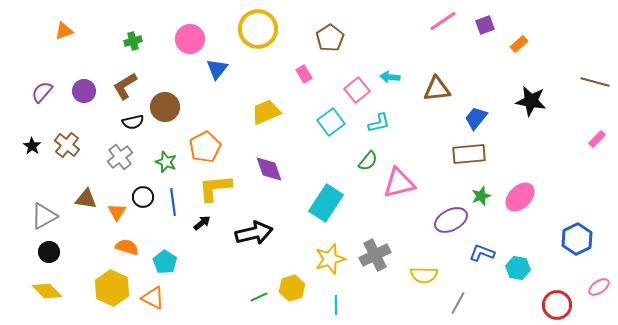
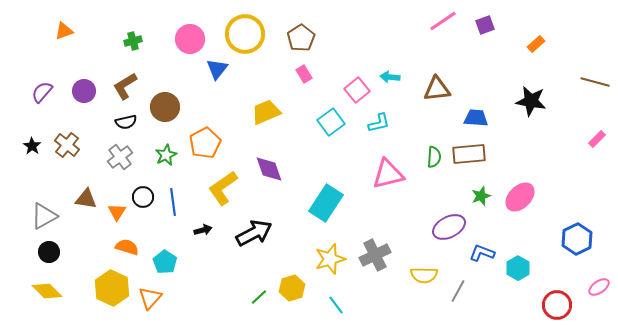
yellow circle at (258, 29): moved 13 px left, 5 px down
brown pentagon at (330, 38): moved 29 px left
orange rectangle at (519, 44): moved 17 px right
blue trapezoid at (476, 118): rotated 55 degrees clockwise
black semicircle at (133, 122): moved 7 px left
orange pentagon at (205, 147): moved 4 px up
green semicircle at (368, 161): moved 66 px right, 4 px up; rotated 35 degrees counterclockwise
green star at (166, 162): moved 7 px up; rotated 25 degrees clockwise
pink triangle at (399, 183): moved 11 px left, 9 px up
yellow L-shape at (215, 188): moved 8 px right; rotated 30 degrees counterclockwise
purple ellipse at (451, 220): moved 2 px left, 7 px down
black arrow at (202, 223): moved 1 px right, 7 px down; rotated 24 degrees clockwise
black arrow at (254, 233): rotated 15 degrees counterclockwise
cyan hexagon at (518, 268): rotated 20 degrees clockwise
green line at (259, 297): rotated 18 degrees counterclockwise
orange triangle at (153, 298): moved 3 px left; rotated 45 degrees clockwise
gray line at (458, 303): moved 12 px up
cyan line at (336, 305): rotated 36 degrees counterclockwise
